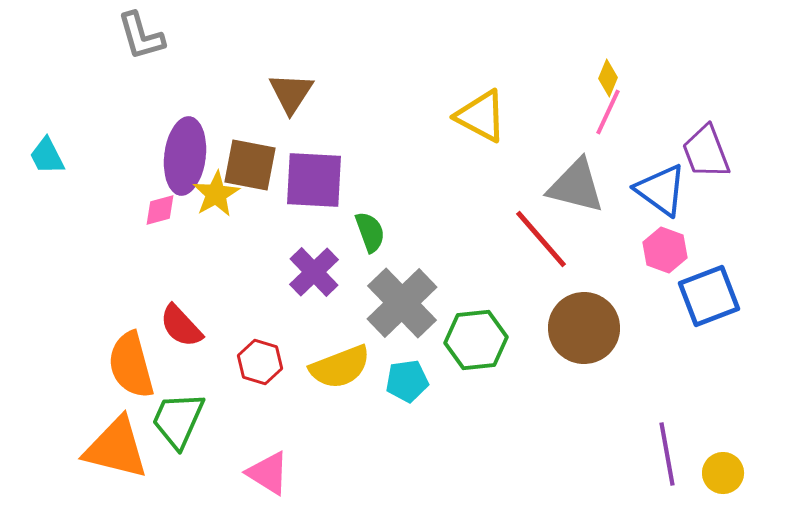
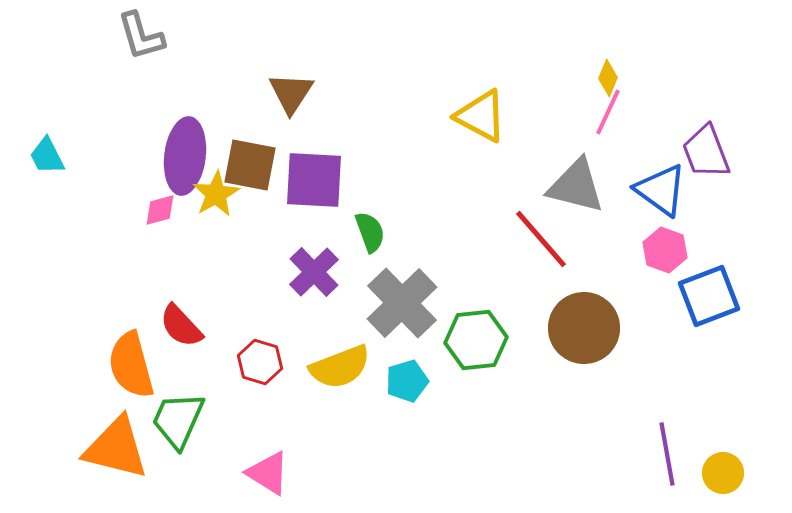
cyan pentagon: rotated 9 degrees counterclockwise
